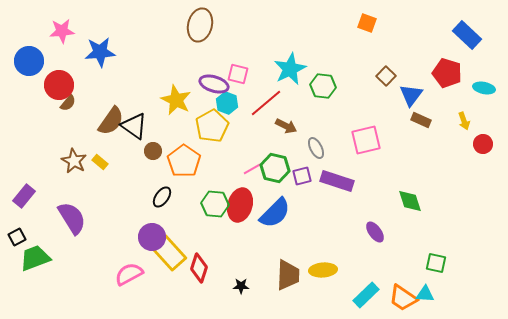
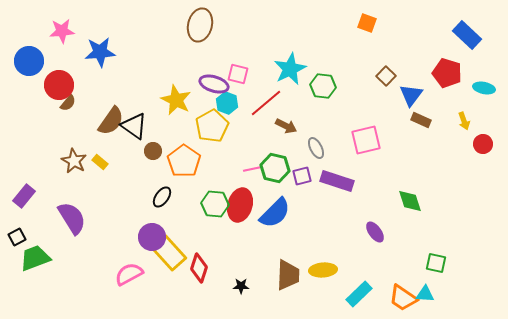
pink line at (252, 169): rotated 18 degrees clockwise
cyan rectangle at (366, 295): moved 7 px left, 1 px up
